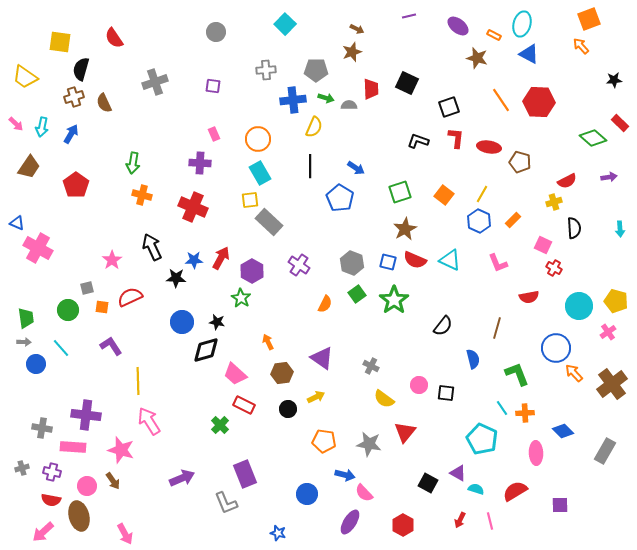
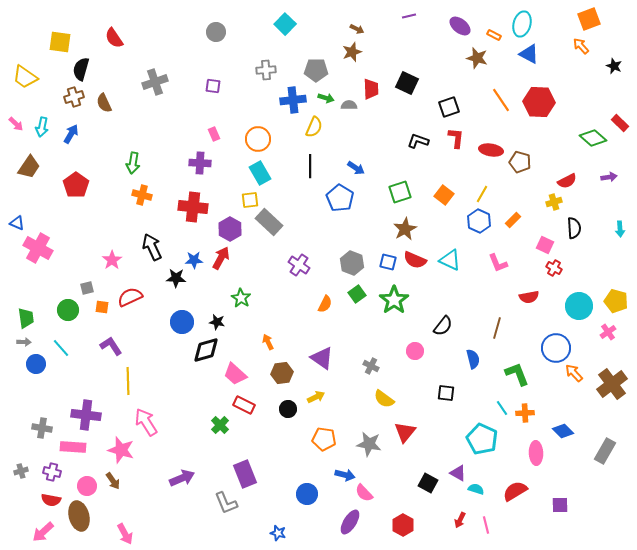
purple ellipse at (458, 26): moved 2 px right
black star at (614, 80): moved 14 px up; rotated 28 degrees clockwise
red ellipse at (489, 147): moved 2 px right, 3 px down
red cross at (193, 207): rotated 16 degrees counterclockwise
pink square at (543, 245): moved 2 px right
purple hexagon at (252, 271): moved 22 px left, 42 px up
yellow line at (138, 381): moved 10 px left
pink circle at (419, 385): moved 4 px left, 34 px up
pink arrow at (149, 421): moved 3 px left, 1 px down
orange pentagon at (324, 441): moved 2 px up
gray cross at (22, 468): moved 1 px left, 3 px down
pink line at (490, 521): moved 4 px left, 4 px down
